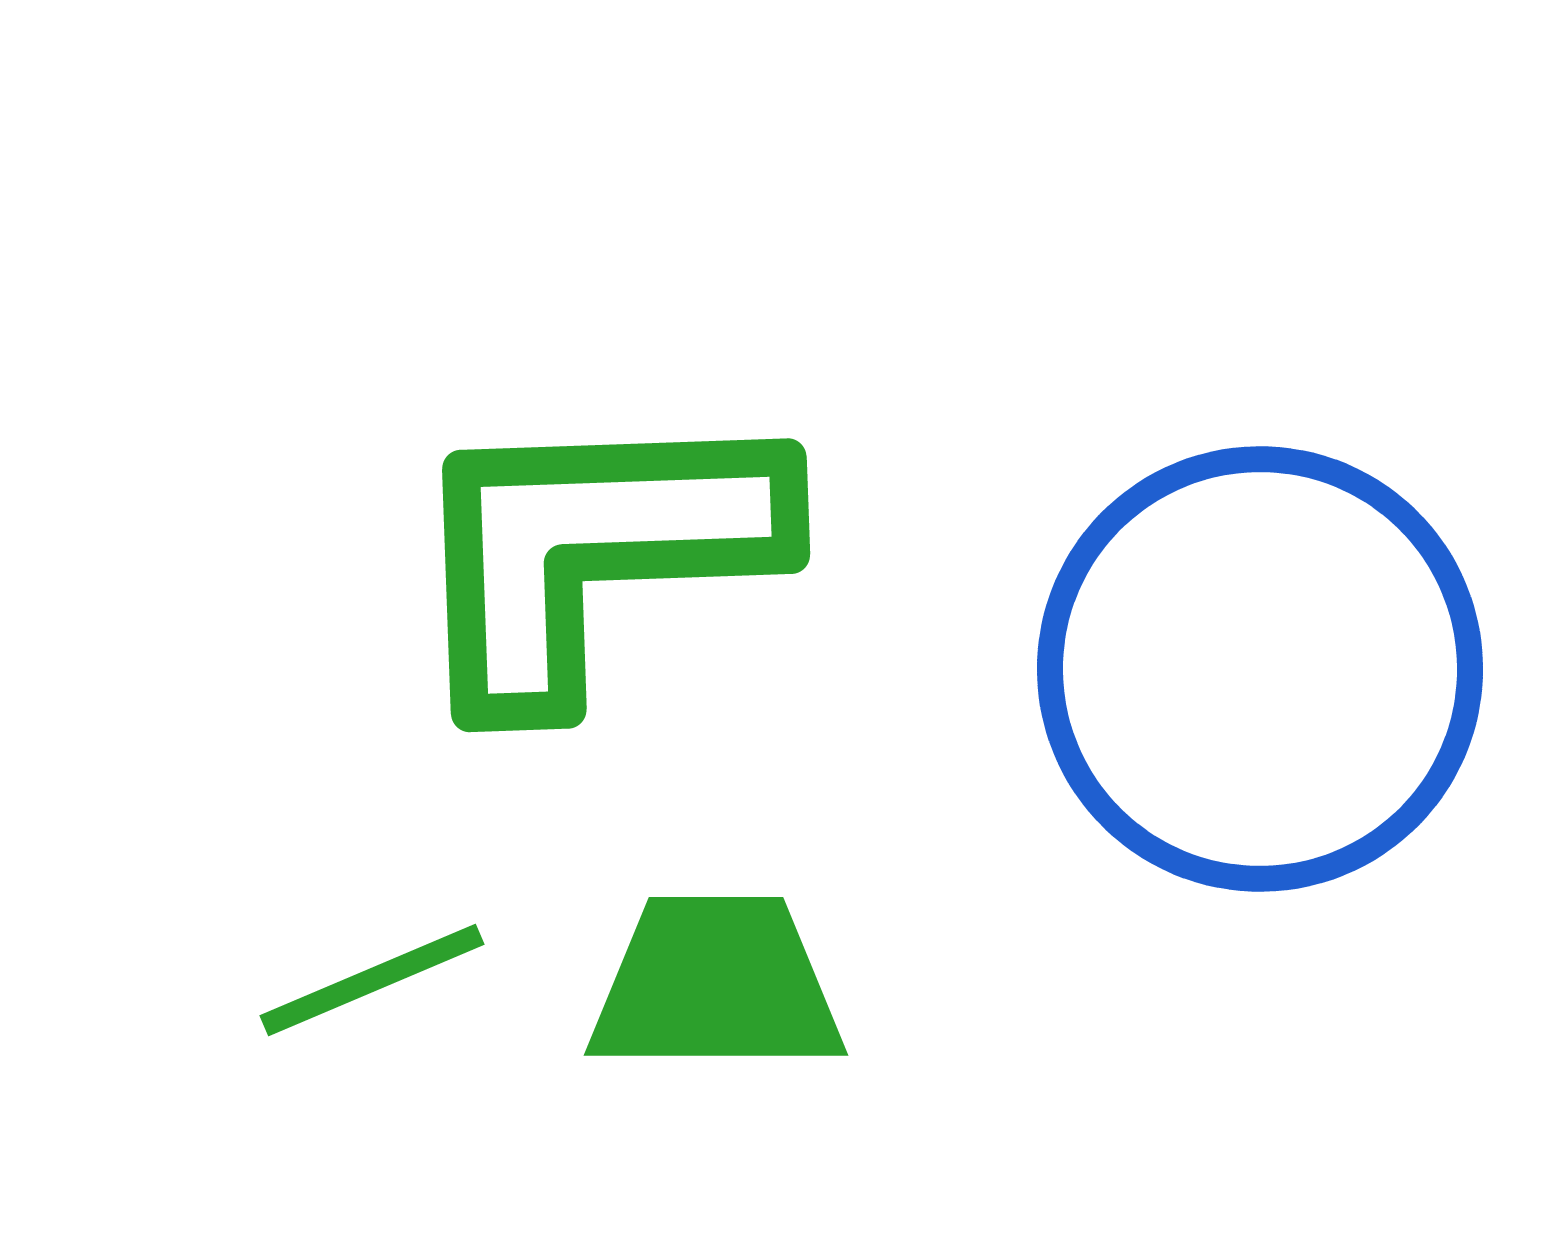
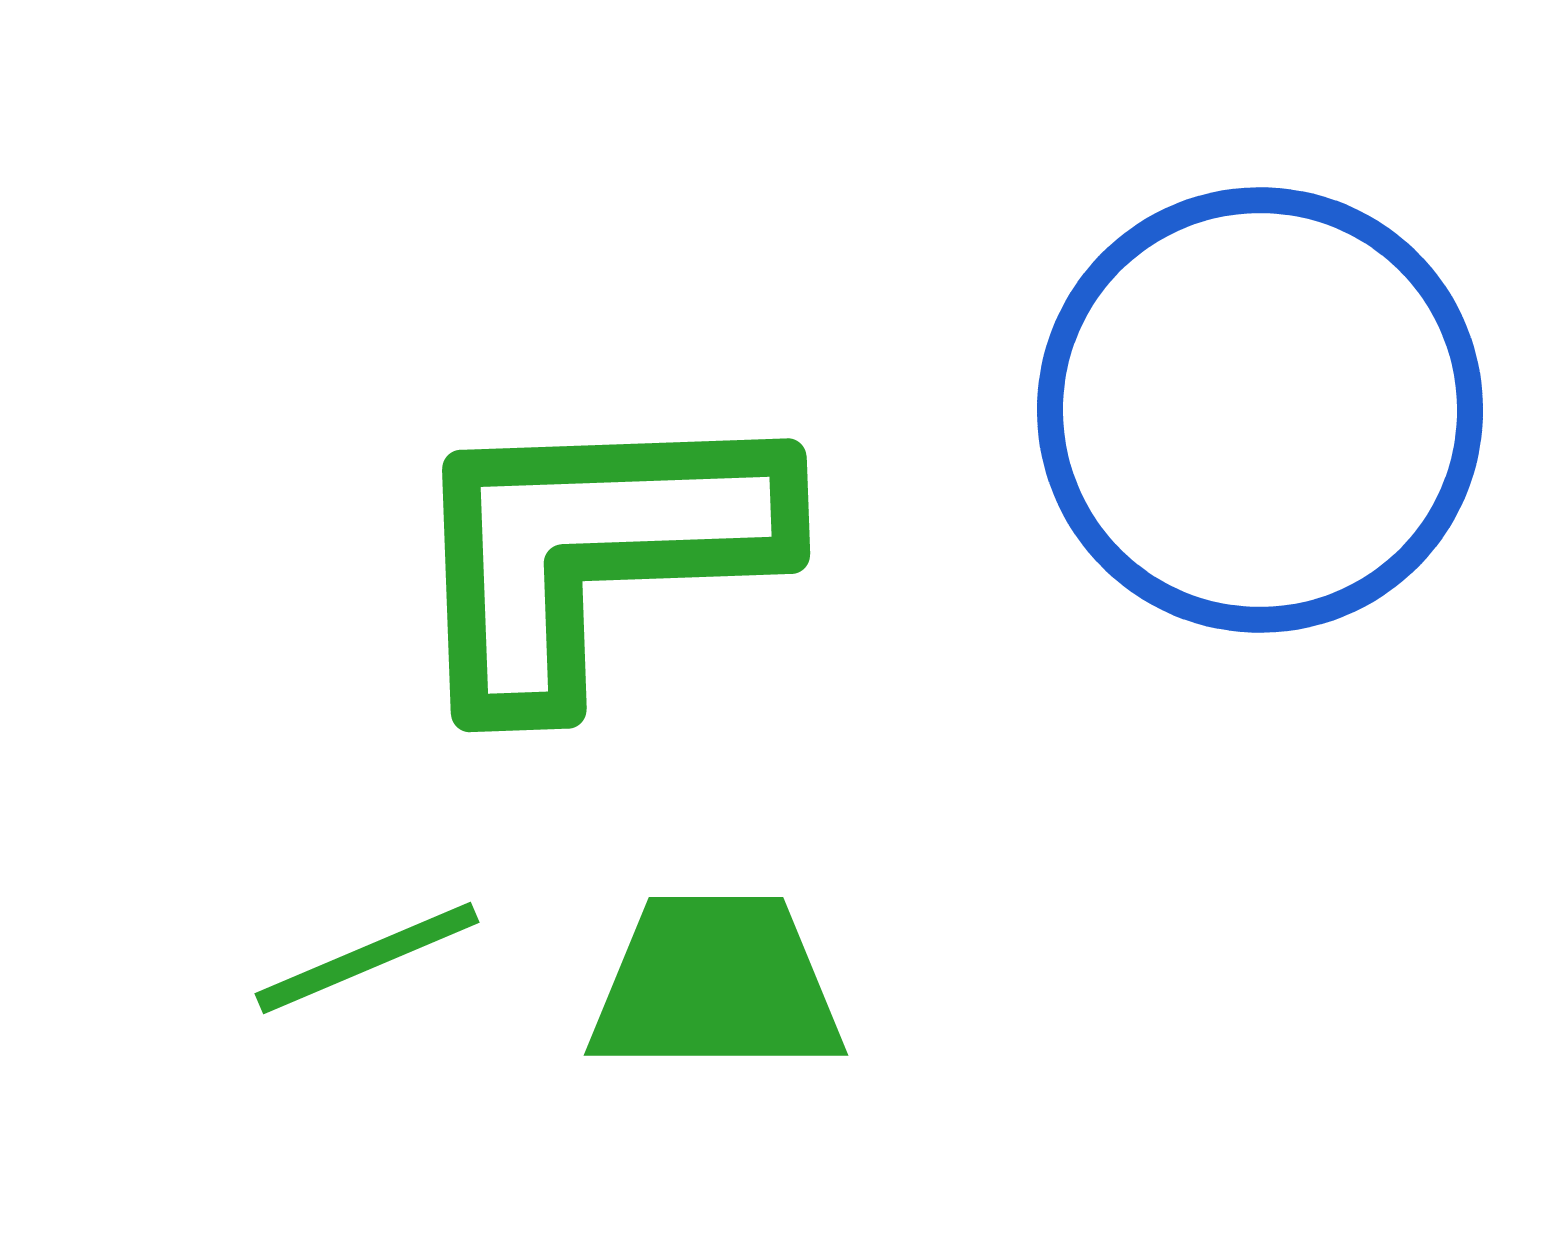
blue circle: moved 259 px up
green line: moved 5 px left, 22 px up
